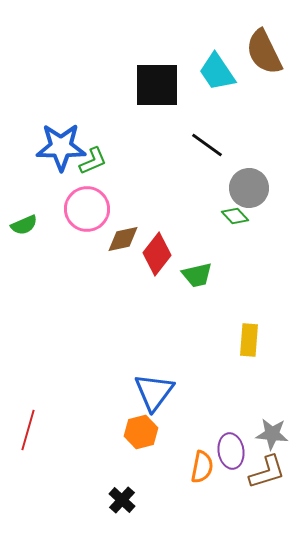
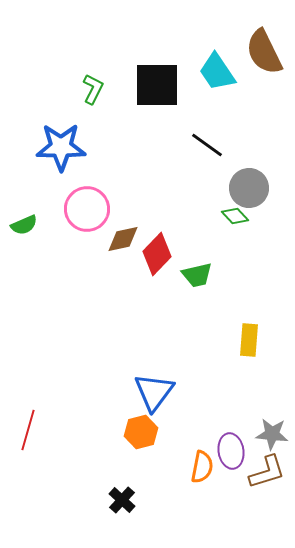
green L-shape: moved 72 px up; rotated 40 degrees counterclockwise
red diamond: rotated 6 degrees clockwise
